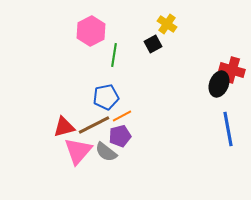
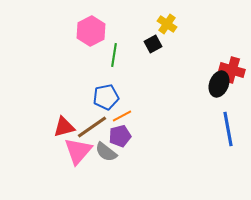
brown line: moved 2 px left, 2 px down; rotated 8 degrees counterclockwise
